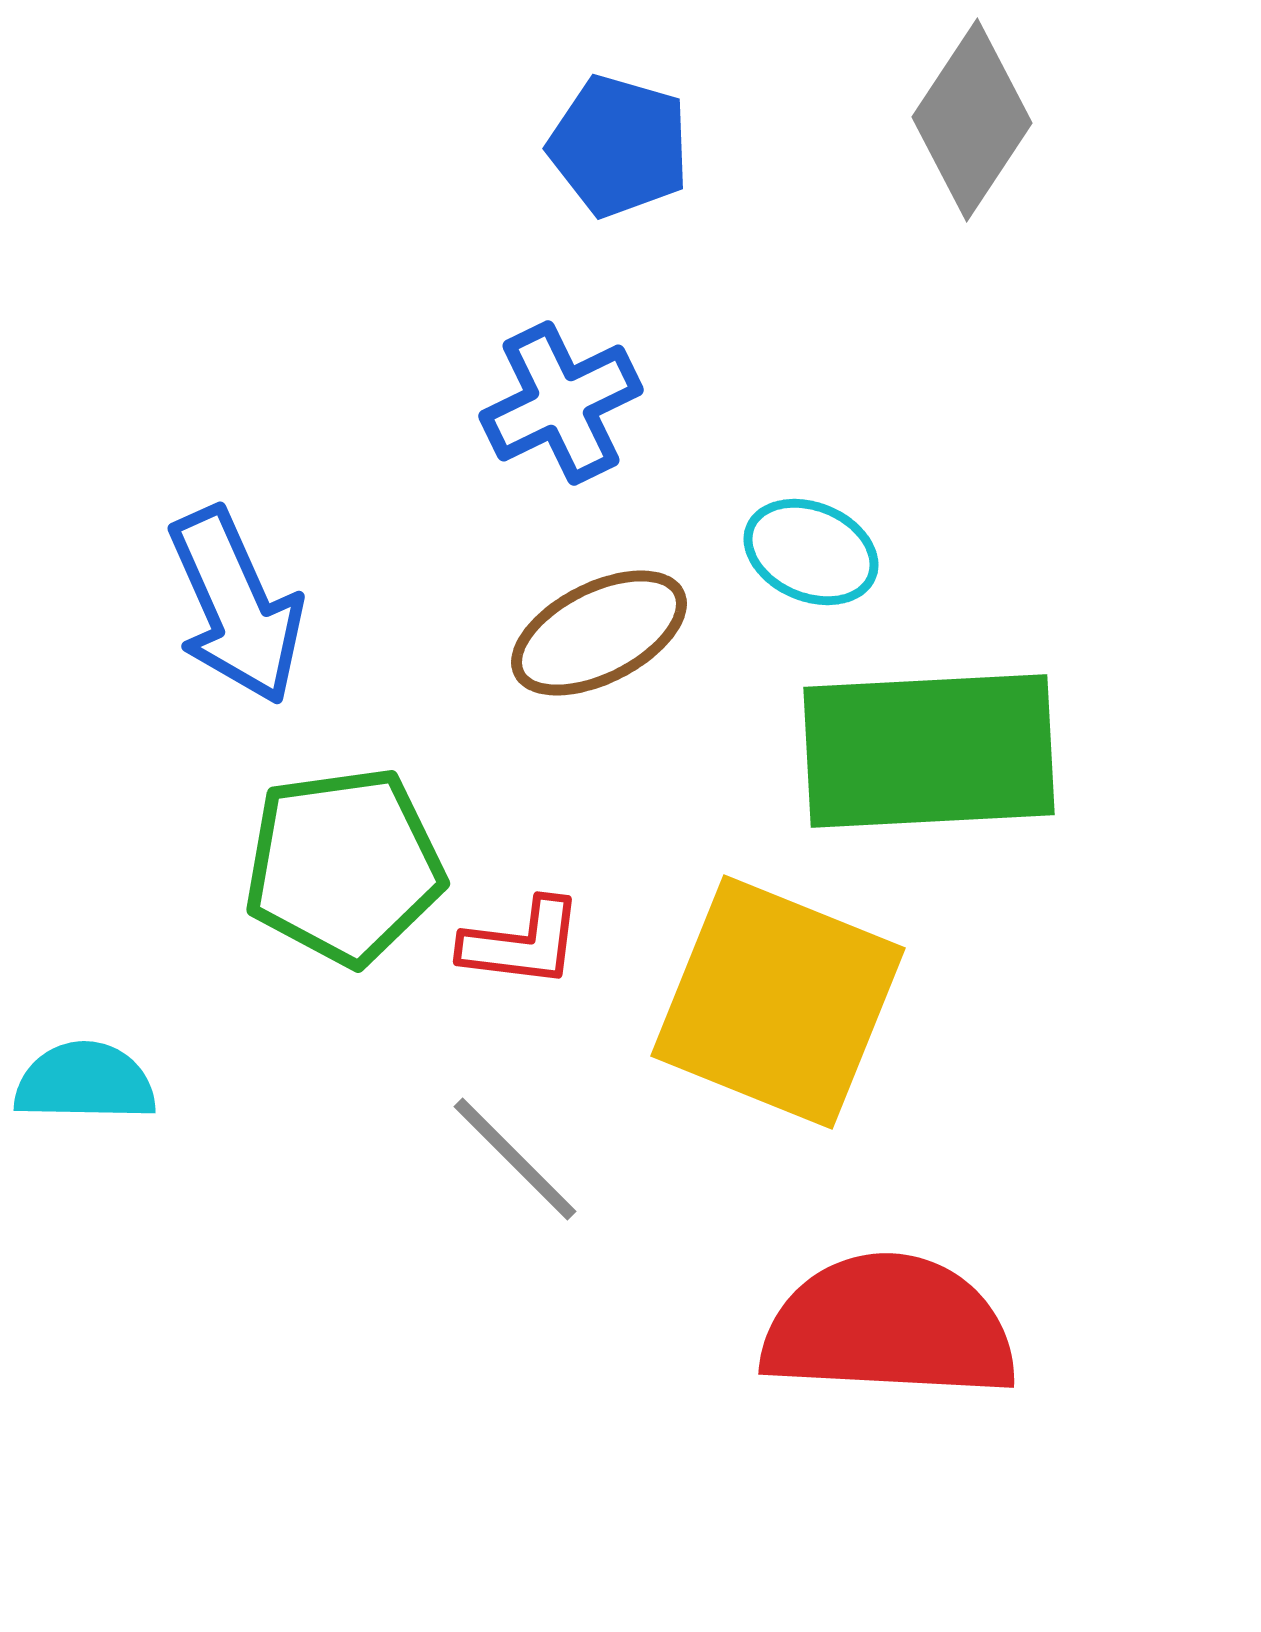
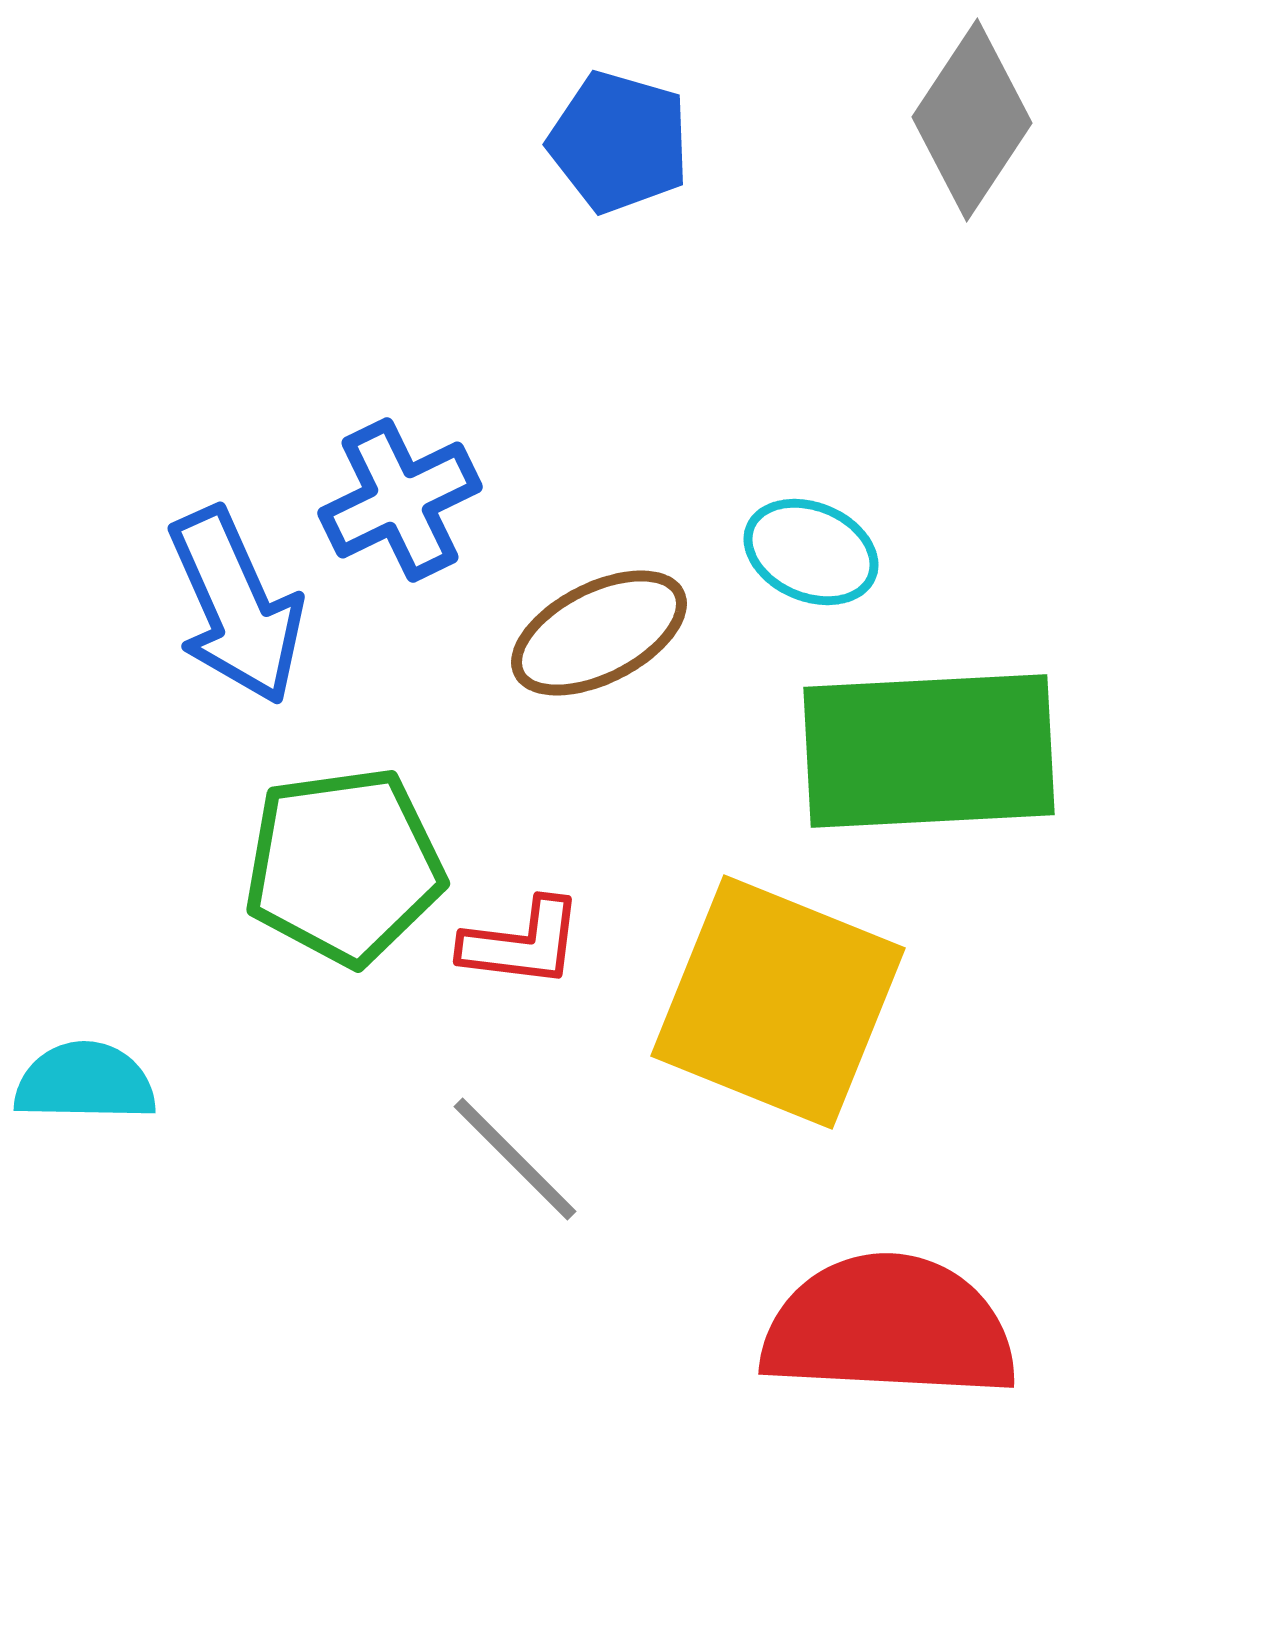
blue pentagon: moved 4 px up
blue cross: moved 161 px left, 97 px down
